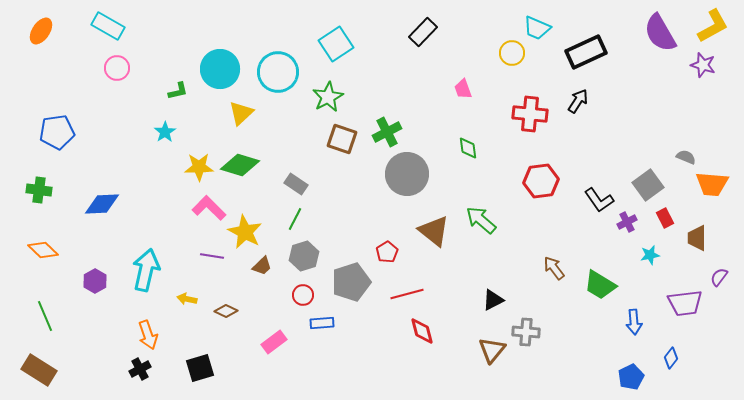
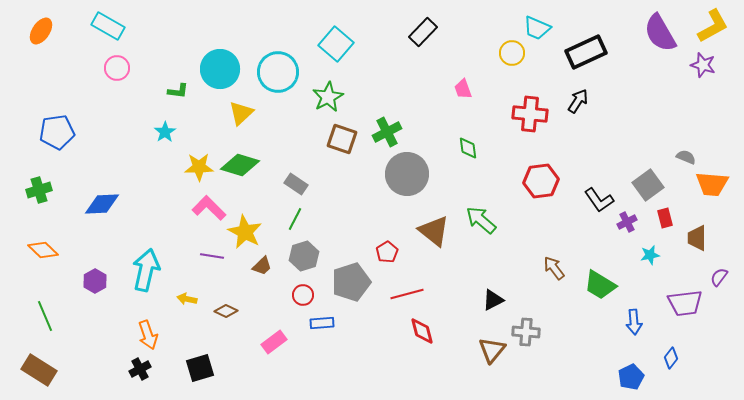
cyan square at (336, 44): rotated 16 degrees counterclockwise
green L-shape at (178, 91): rotated 20 degrees clockwise
green cross at (39, 190): rotated 25 degrees counterclockwise
red rectangle at (665, 218): rotated 12 degrees clockwise
